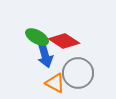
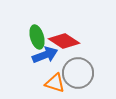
green ellipse: rotated 45 degrees clockwise
blue arrow: rotated 95 degrees counterclockwise
orange triangle: rotated 10 degrees counterclockwise
